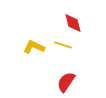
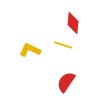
red diamond: rotated 20 degrees clockwise
yellow L-shape: moved 4 px left, 3 px down
